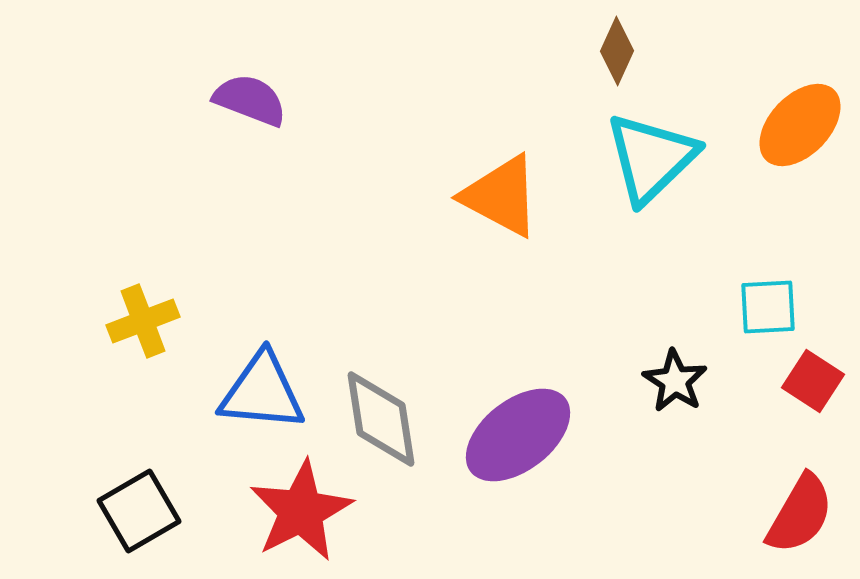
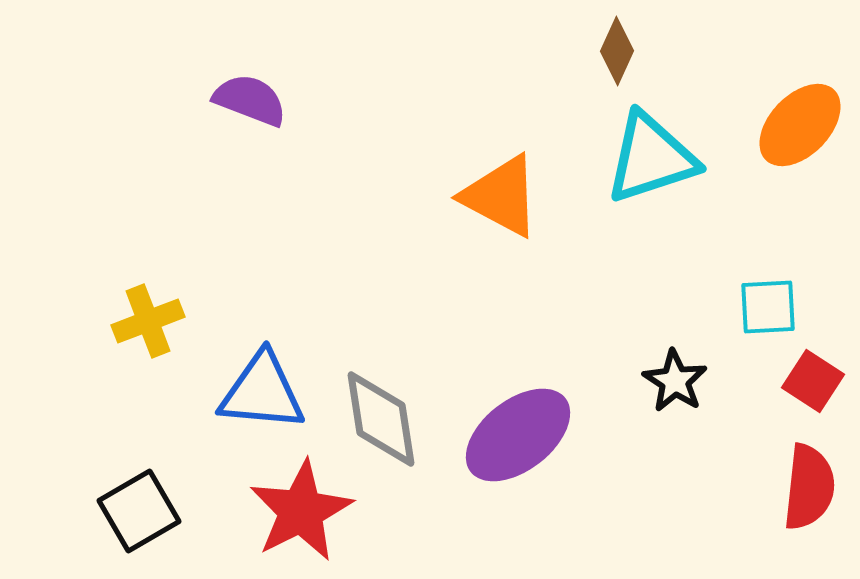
cyan triangle: rotated 26 degrees clockwise
yellow cross: moved 5 px right
red semicircle: moved 9 px right, 27 px up; rotated 24 degrees counterclockwise
